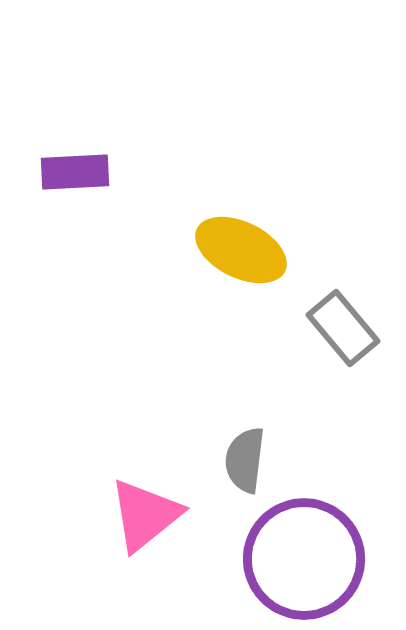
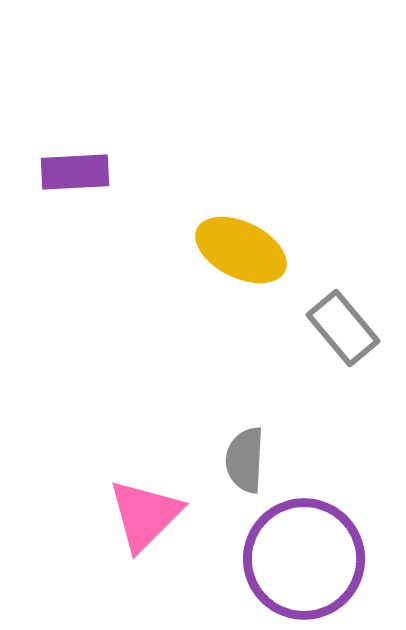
gray semicircle: rotated 4 degrees counterclockwise
pink triangle: rotated 6 degrees counterclockwise
